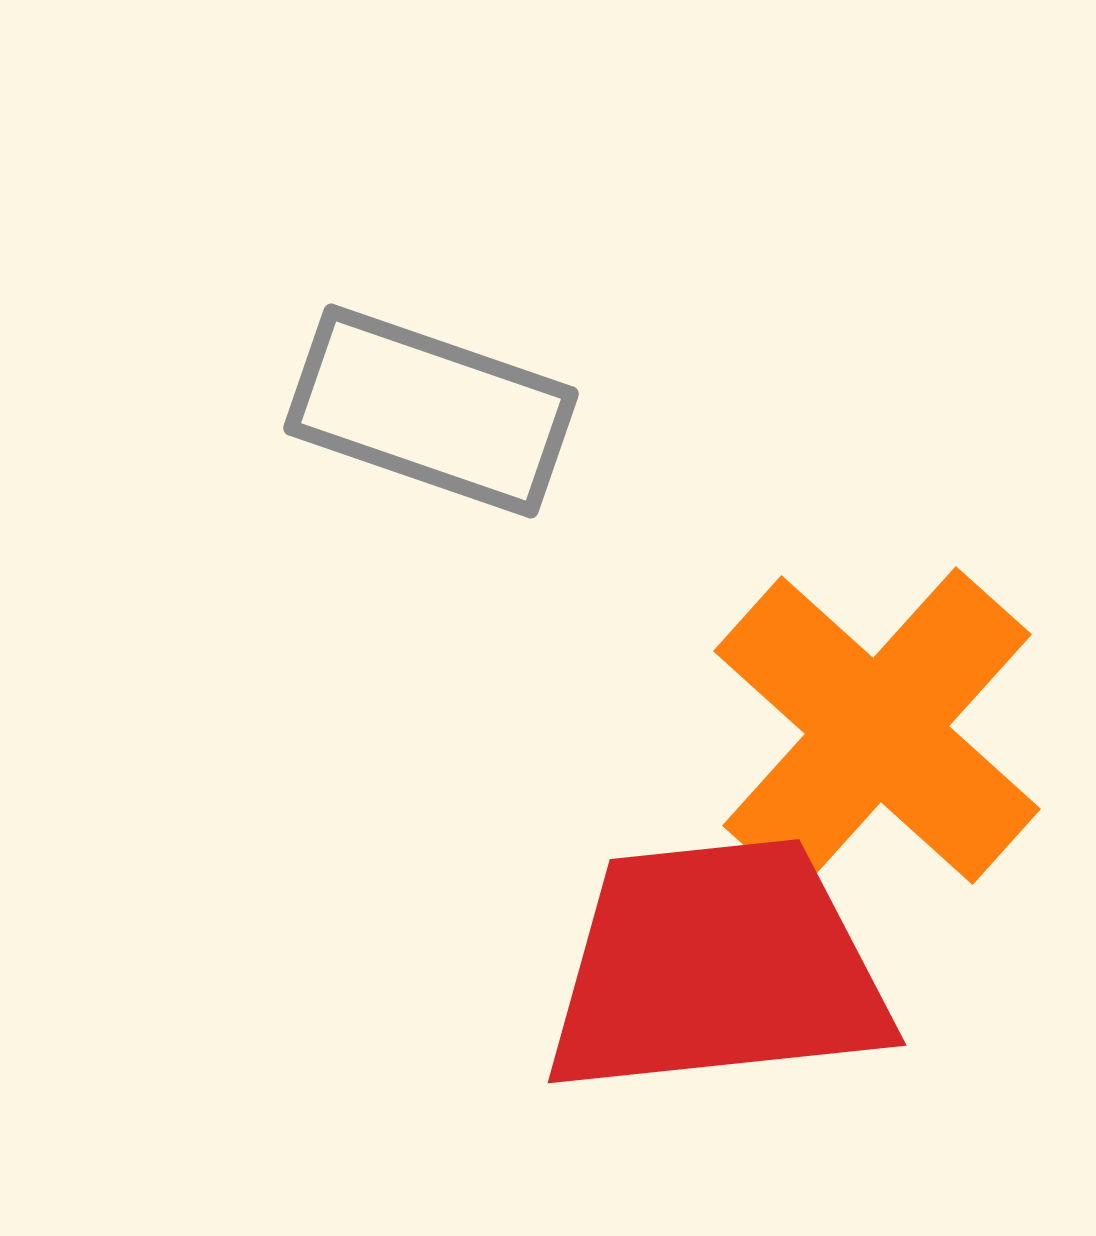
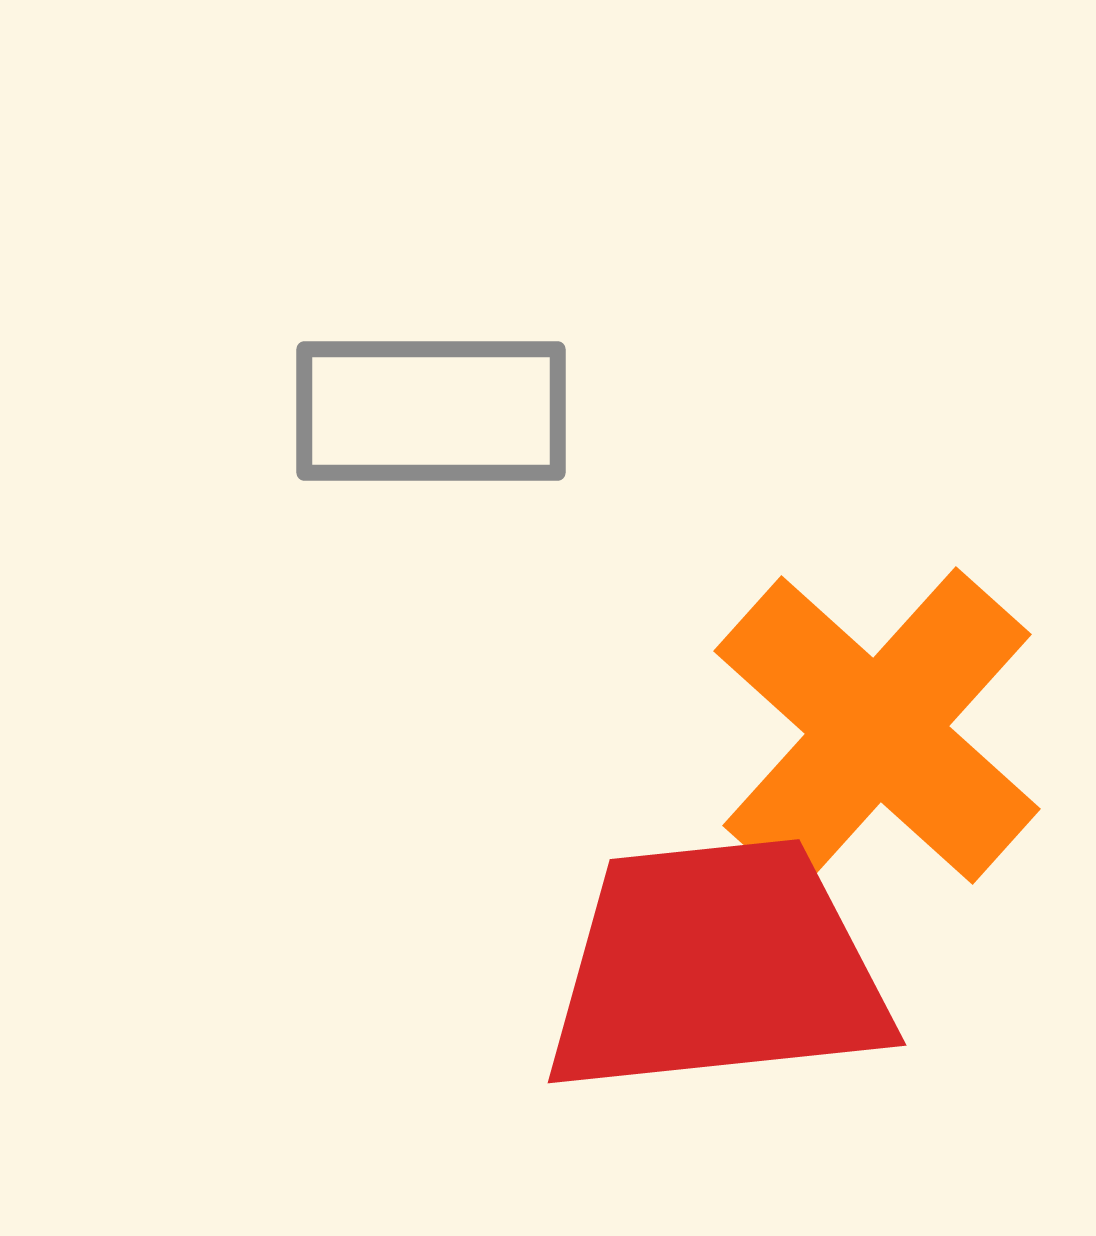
gray rectangle: rotated 19 degrees counterclockwise
